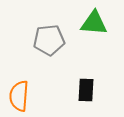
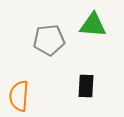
green triangle: moved 1 px left, 2 px down
black rectangle: moved 4 px up
